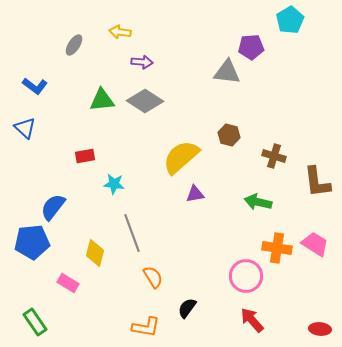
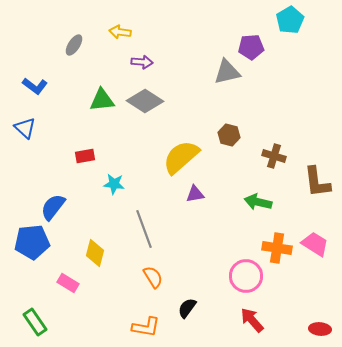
gray triangle: rotated 20 degrees counterclockwise
gray line: moved 12 px right, 4 px up
